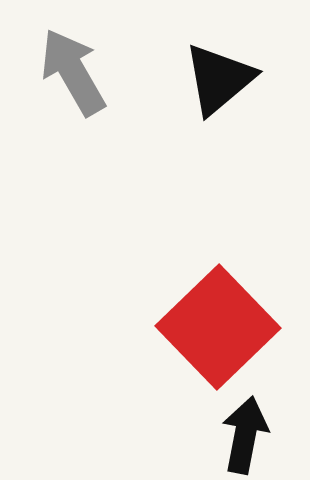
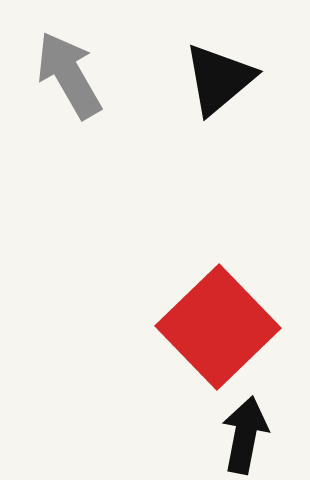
gray arrow: moved 4 px left, 3 px down
